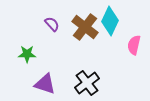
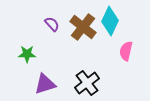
brown cross: moved 2 px left
pink semicircle: moved 8 px left, 6 px down
purple triangle: rotated 35 degrees counterclockwise
